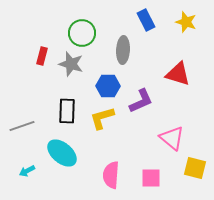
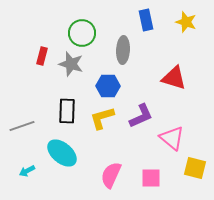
blue rectangle: rotated 15 degrees clockwise
red triangle: moved 4 px left, 4 px down
purple L-shape: moved 15 px down
pink semicircle: rotated 20 degrees clockwise
